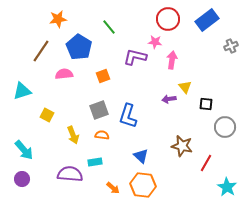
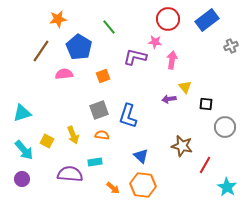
cyan triangle: moved 22 px down
yellow square: moved 26 px down
red line: moved 1 px left, 2 px down
